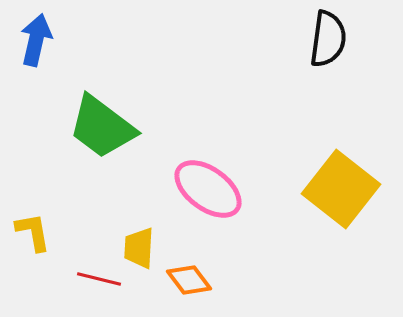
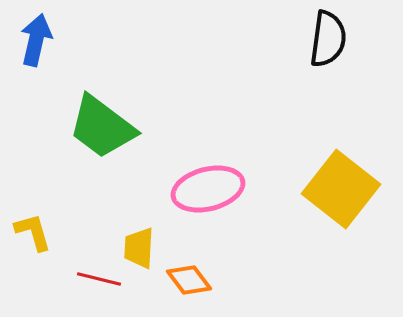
pink ellipse: rotated 50 degrees counterclockwise
yellow L-shape: rotated 6 degrees counterclockwise
